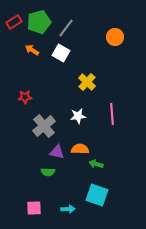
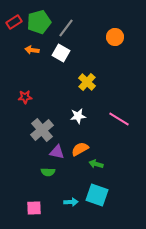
orange arrow: rotated 24 degrees counterclockwise
pink line: moved 7 px right, 5 px down; rotated 55 degrees counterclockwise
gray cross: moved 2 px left, 4 px down
orange semicircle: rotated 30 degrees counterclockwise
cyan arrow: moved 3 px right, 7 px up
